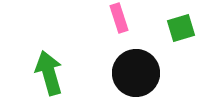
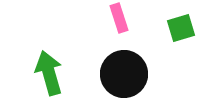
black circle: moved 12 px left, 1 px down
